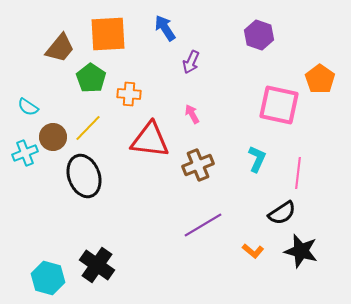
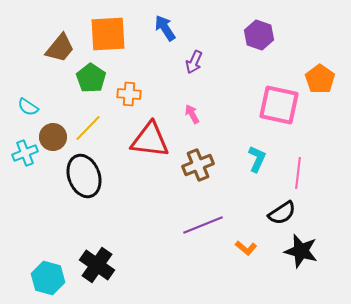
purple arrow: moved 3 px right
purple line: rotated 9 degrees clockwise
orange L-shape: moved 7 px left, 3 px up
